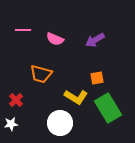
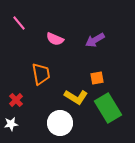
pink line: moved 4 px left, 7 px up; rotated 49 degrees clockwise
orange trapezoid: rotated 115 degrees counterclockwise
